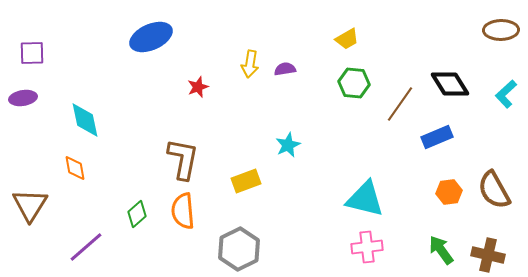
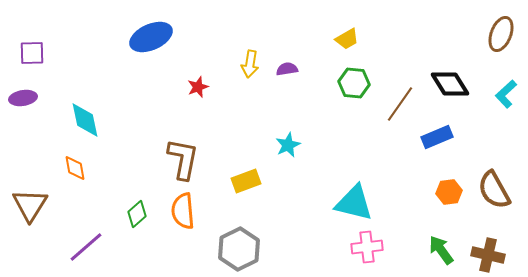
brown ellipse: moved 4 px down; rotated 68 degrees counterclockwise
purple semicircle: moved 2 px right
cyan triangle: moved 11 px left, 4 px down
